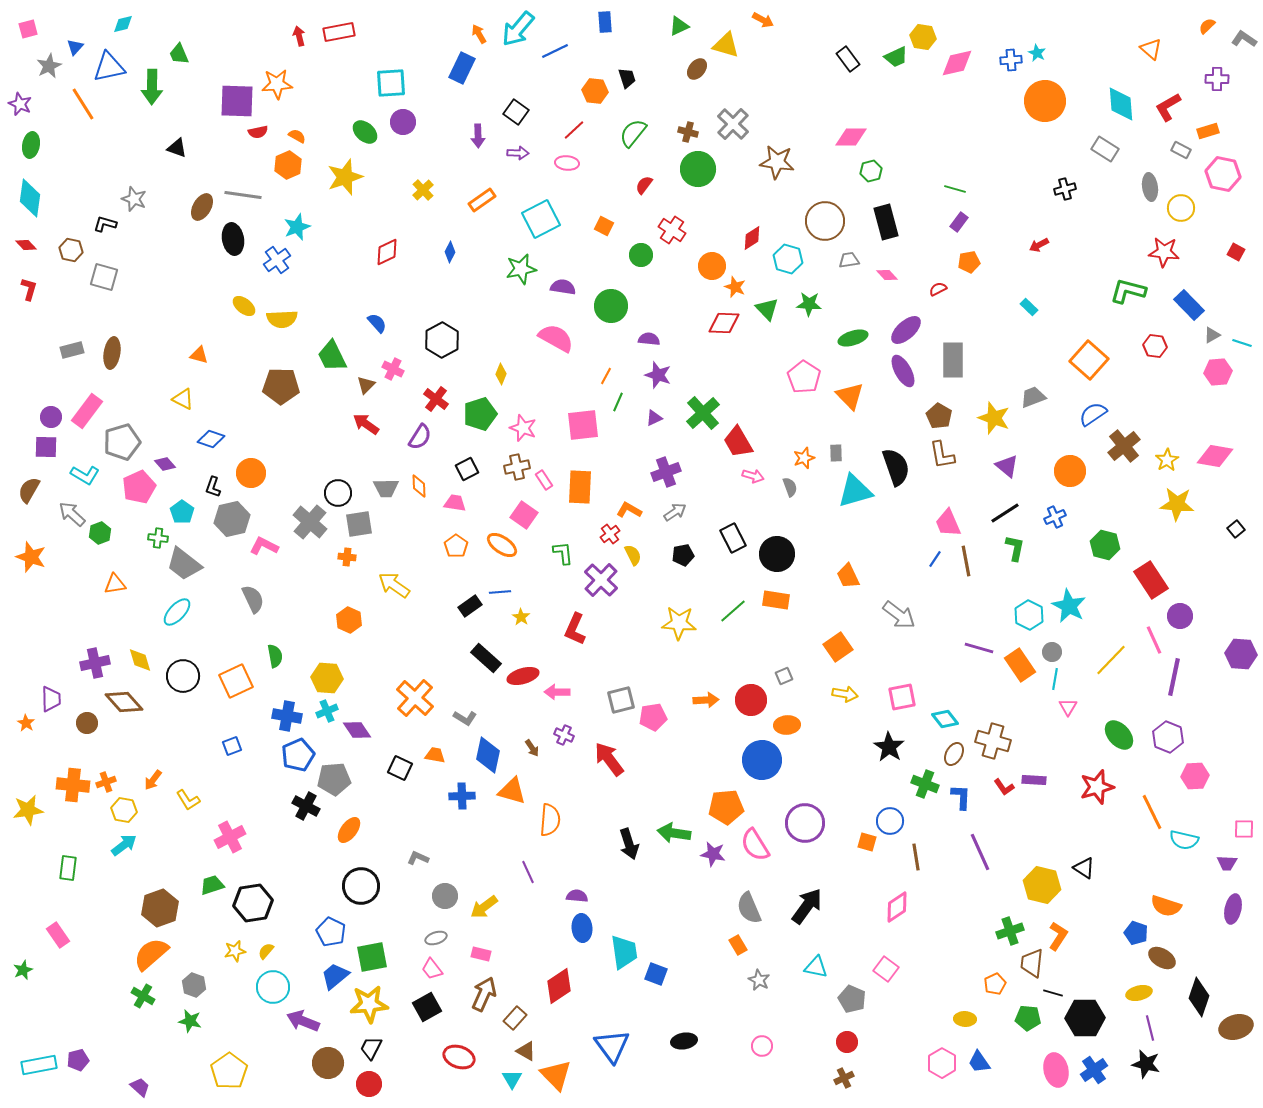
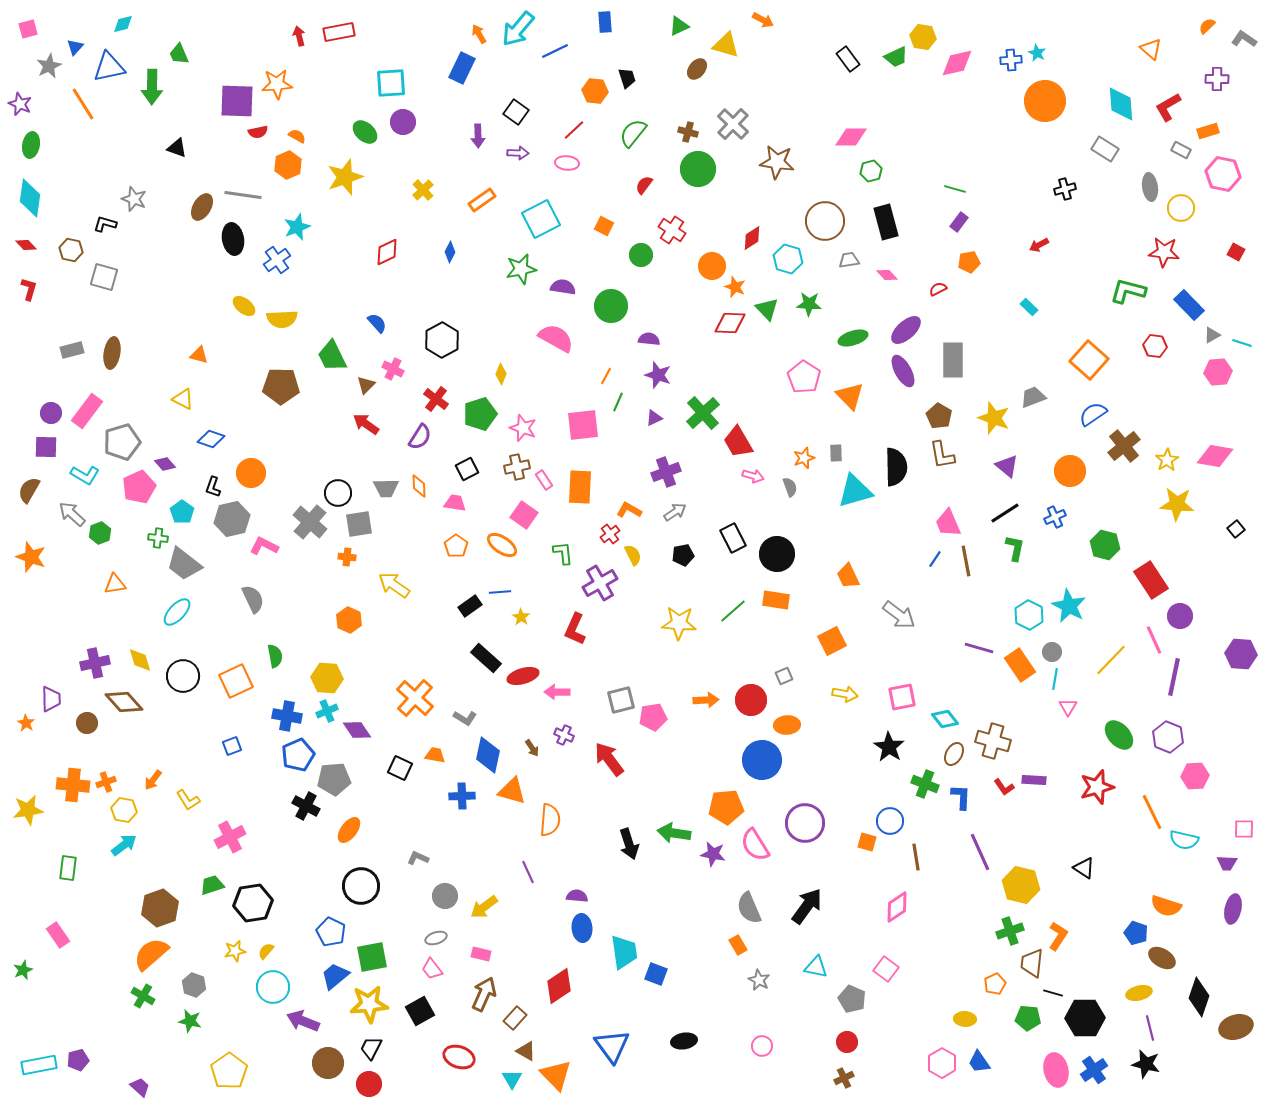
red diamond at (724, 323): moved 6 px right
purple circle at (51, 417): moved 4 px up
black semicircle at (896, 467): rotated 18 degrees clockwise
purple cross at (601, 580): moved 1 px left, 3 px down; rotated 16 degrees clockwise
orange square at (838, 647): moved 6 px left, 6 px up; rotated 8 degrees clockwise
yellow hexagon at (1042, 885): moved 21 px left
black square at (427, 1007): moved 7 px left, 4 px down
